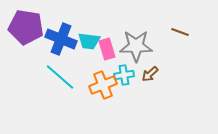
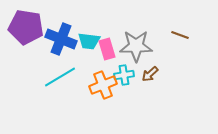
brown line: moved 3 px down
cyan line: rotated 72 degrees counterclockwise
